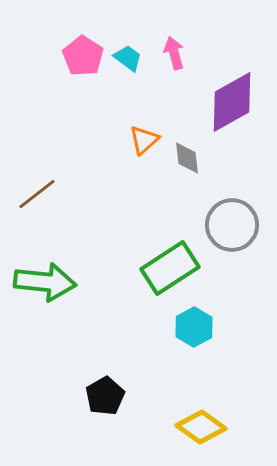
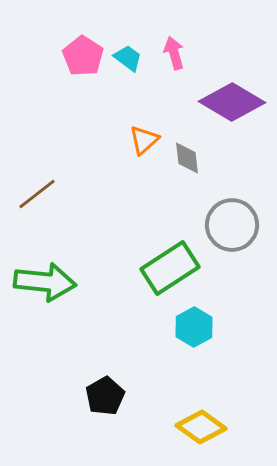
purple diamond: rotated 60 degrees clockwise
